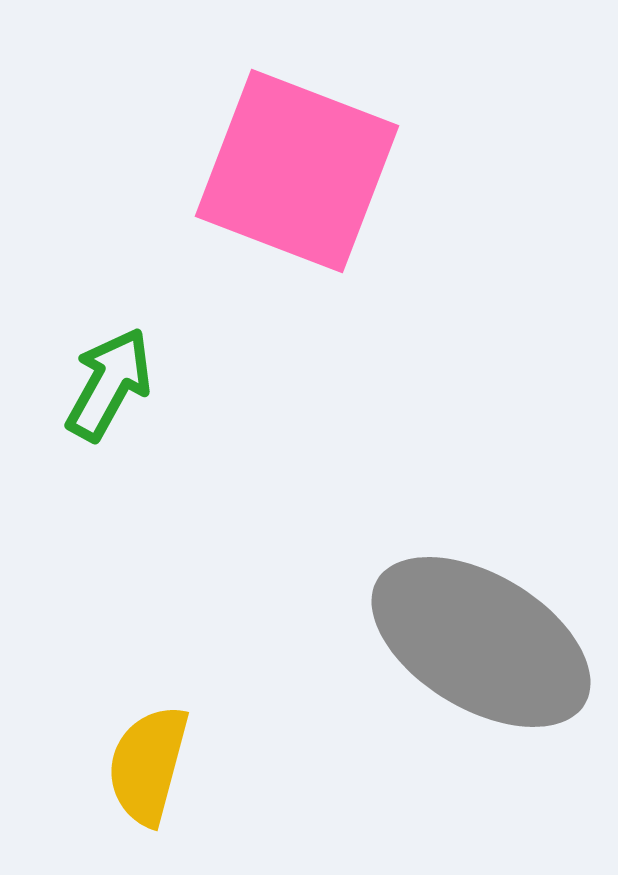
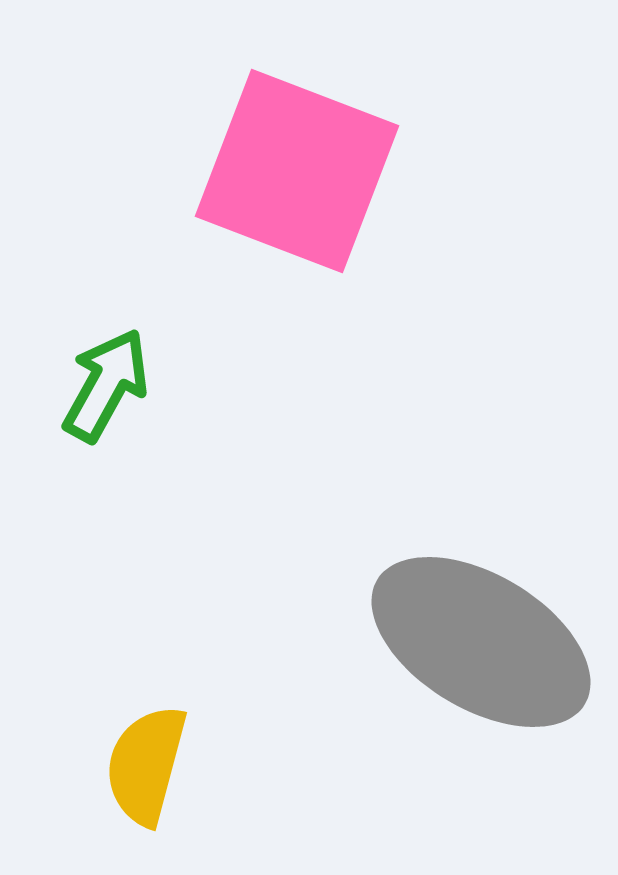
green arrow: moved 3 px left, 1 px down
yellow semicircle: moved 2 px left
